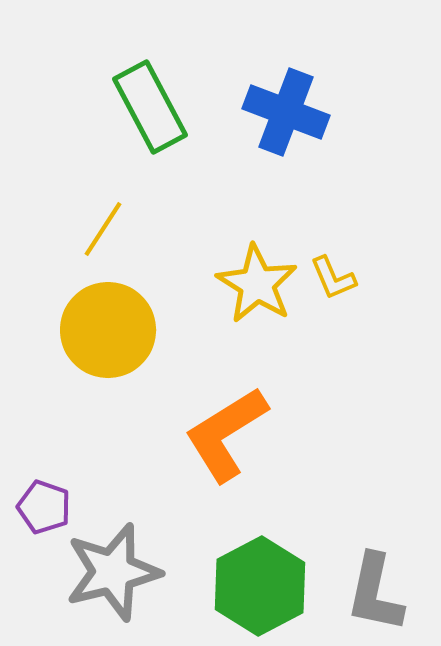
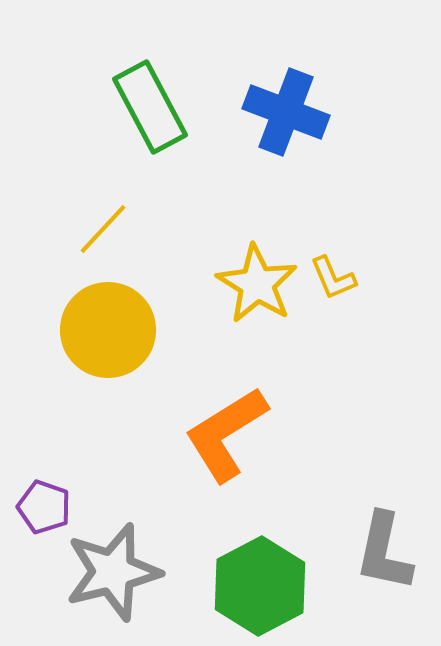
yellow line: rotated 10 degrees clockwise
gray L-shape: moved 9 px right, 41 px up
